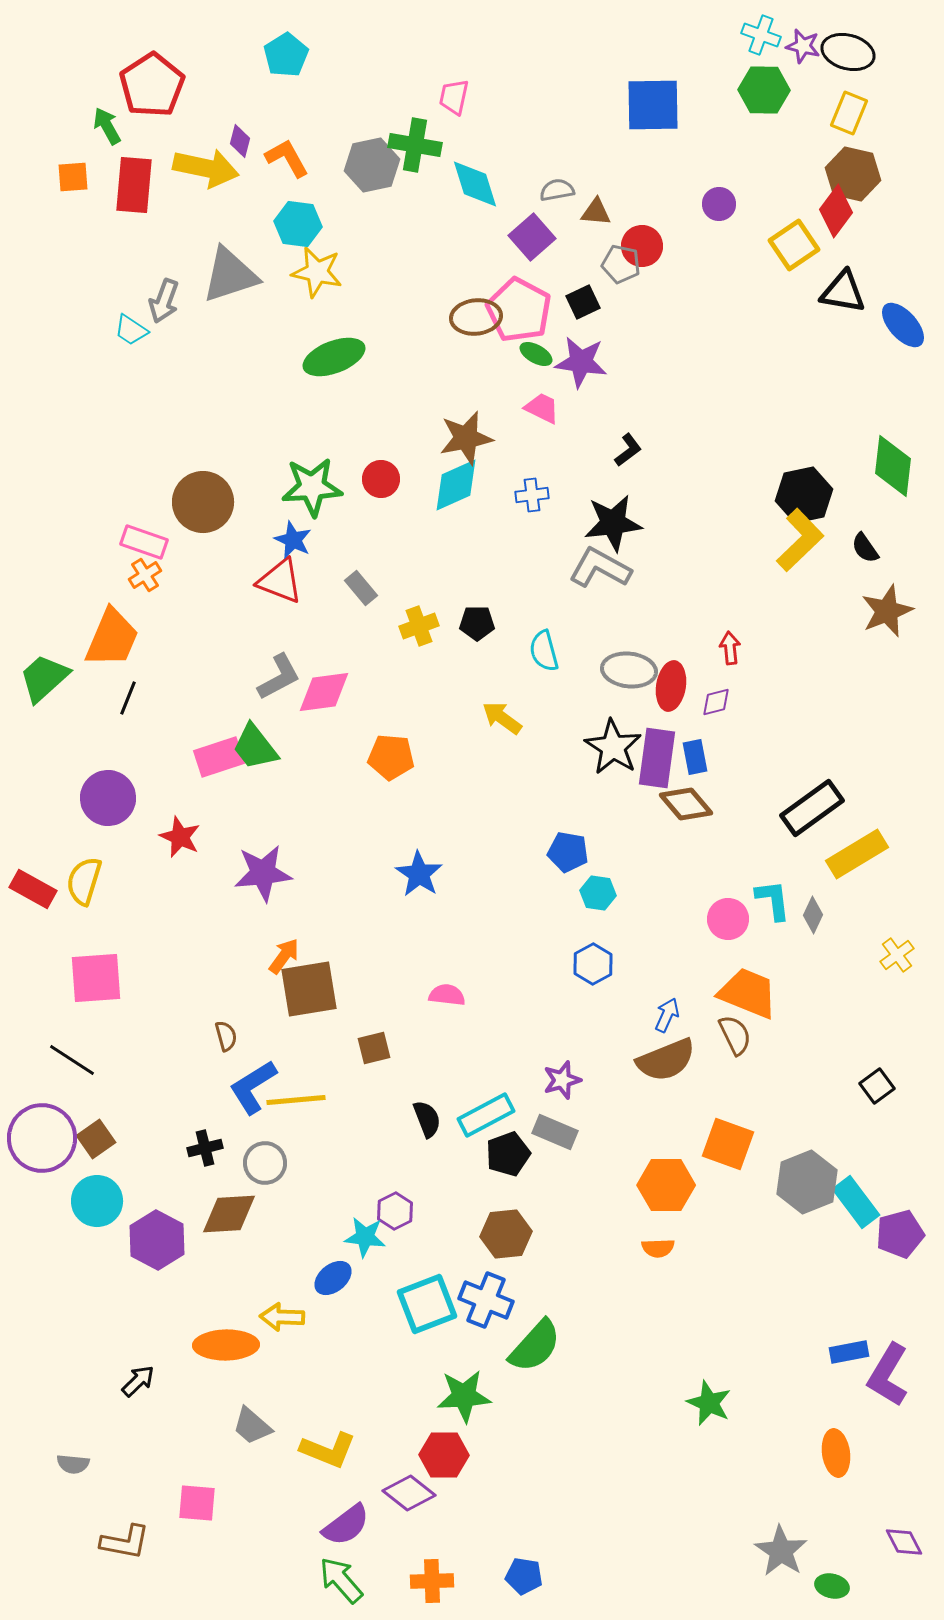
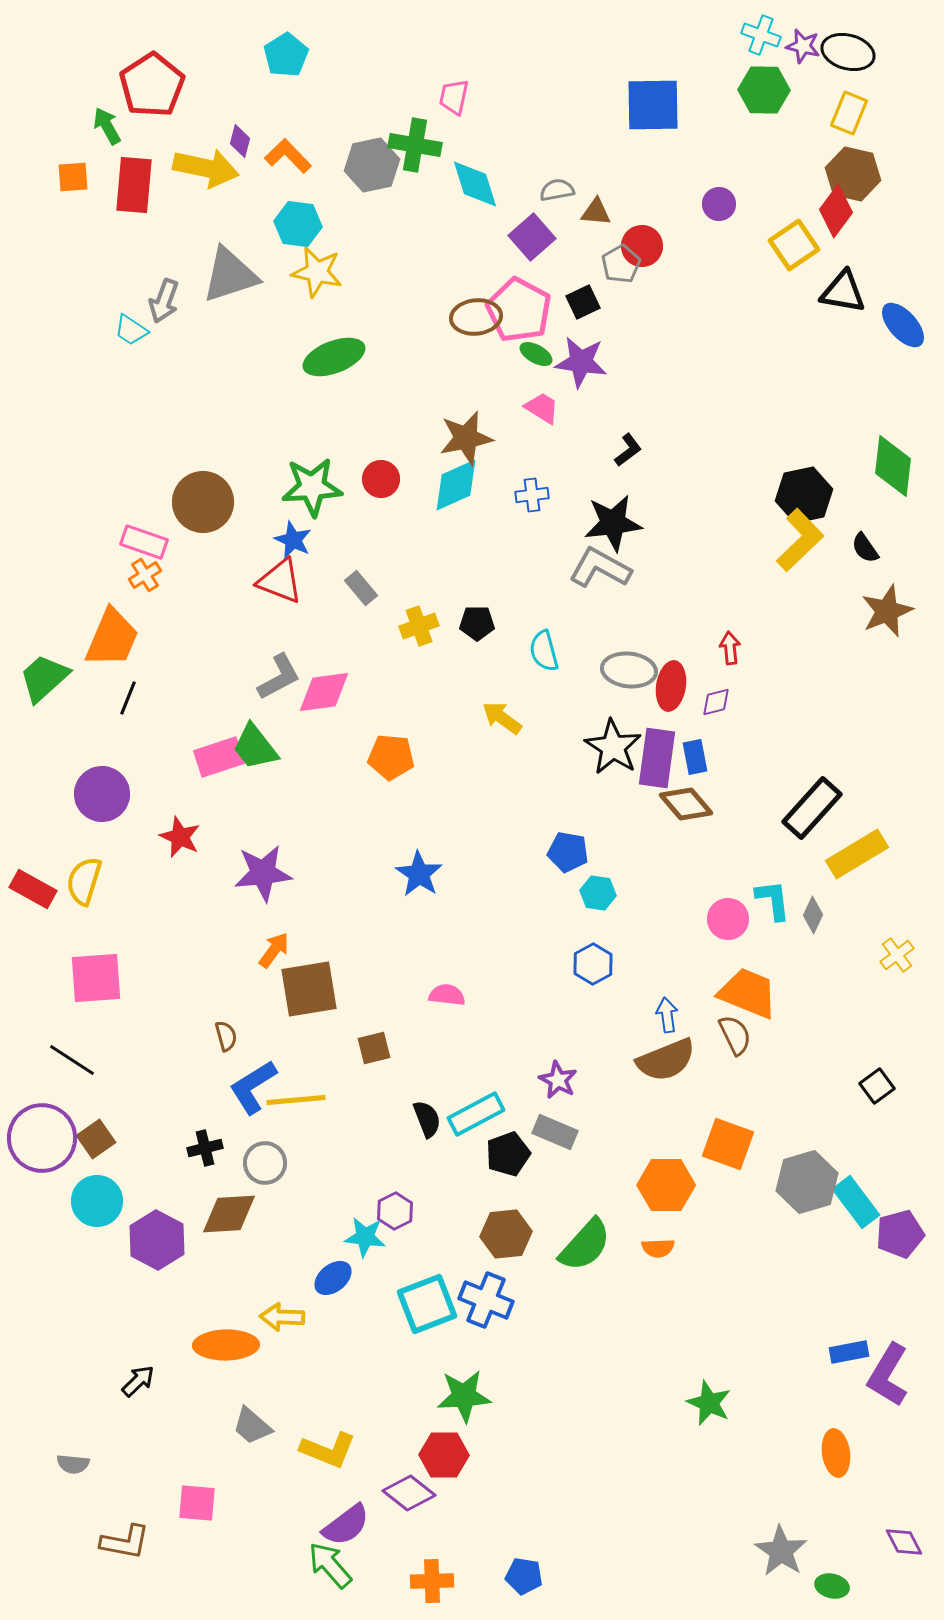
orange L-shape at (287, 158): moved 1 px right, 2 px up; rotated 15 degrees counterclockwise
gray pentagon at (621, 264): rotated 30 degrees clockwise
pink trapezoid at (542, 408): rotated 6 degrees clockwise
purple circle at (108, 798): moved 6 px left, 4 px up
black rectangle at (812, 808): rotated 12 degrees counterclockwise
orange arrow at (284, 956): moved 10 px left, 6 px up
blue arrow at (667, 1015): rotated 32 degrees counterclockwise
purple star at (562, 1080): moved 4 px left; rotated 27 degrees counterclockwise
cyan rectangle at (486, 1115): moved 10 px left, 1 px up
gray hexagon at (807, 1182): rotated 6 degrees clockwise
green semicircle at (535, 1346): moved 50 px right, 101 px up
green arrow at (341, 1580): moved 11 px left, 15 px up
